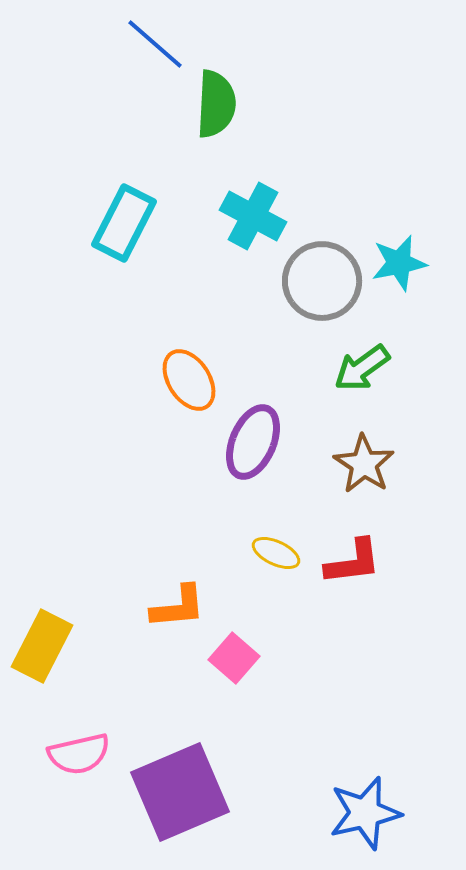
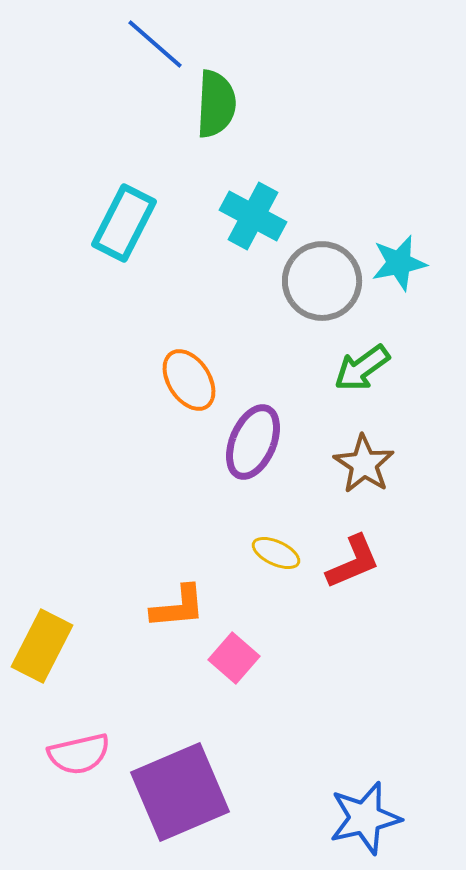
red L-shape: rotated 16 degrees counterclockwise
blue star: moved 5 px down
